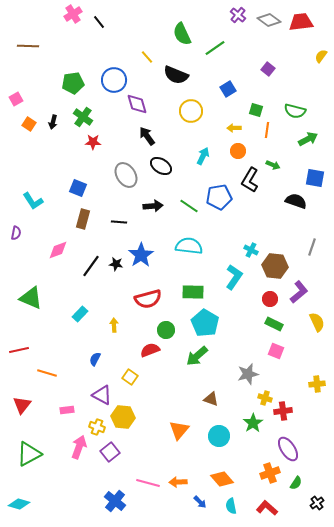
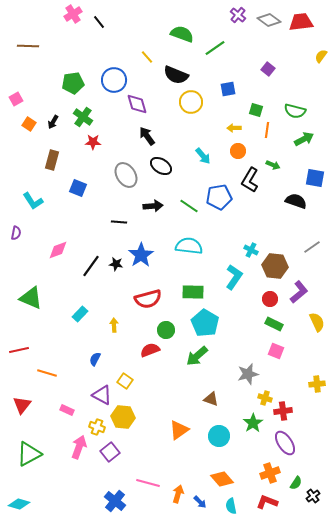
green semicircle at (182, 34): rotated 135 degrees clockwise
blue square at (228, 89): rotated 21 degrees clockwise
yellow circle at (191, 111): moved 9 px up
black arrow at (53, 122): rotated 16 degrees clockwise
green arrow at (308, 139): moved 4 px left
cyan arrow at (203, 156): rotated 114 degrees clockwise
brown rectangle at (83, 219): moved 31 px left, 59 px up
gray line at (312, 247): rotated 36 degrees clockwise
yellow square at (130, 377): moved 5 px left, 4 px down
pink rectangle at (67, 410): rotated 32 degrees clockwise
orange triangle at (179, 430): rotated 15 degrees clockwise
purple ellipse at (288, 449): moved 3 px left, 6 px up
orange arrow at (178, 482): moved 12 px down; rotated 108 degrees clockwise
black cross at (317, 503): moved 4 px left, 7 px up
red L-shape at (267, 508): moved 6 px up; rotated 20 degrees counterclockwise
